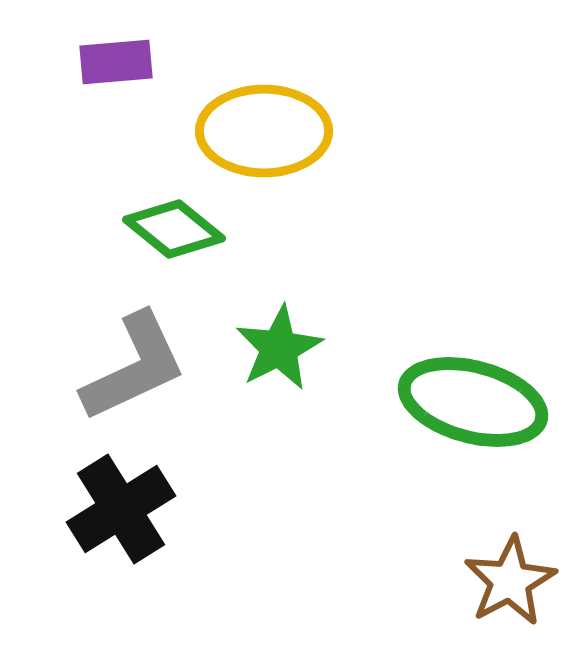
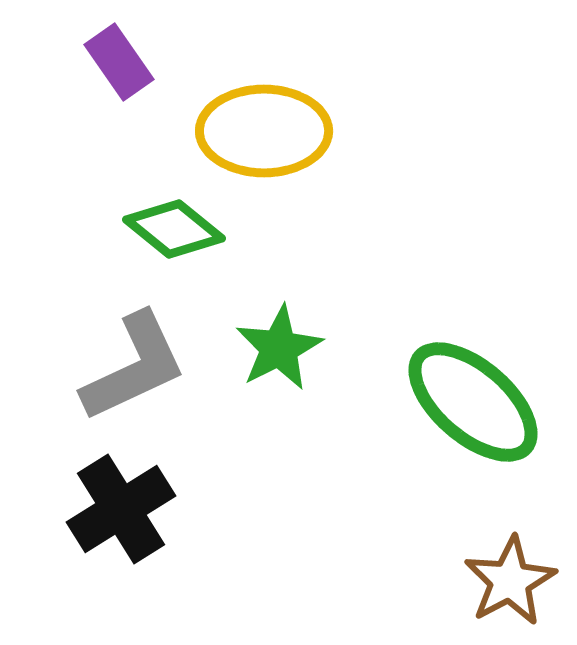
purple rectangle: moved 3 px right; rotated 60 degrees clockwise
green ellipse: rotated 26 degrees clockwise
